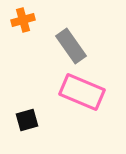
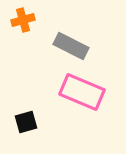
gray rectangle: rotated 28 degrees counterclockwise
black square: moved 1 px left, 2 px down
